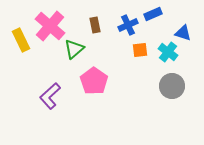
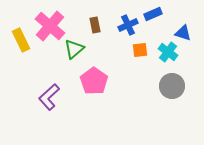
purple L-shape: moved 1 px left, 1 px down
